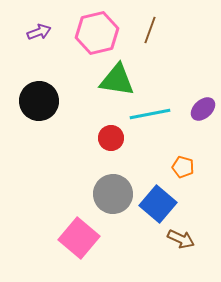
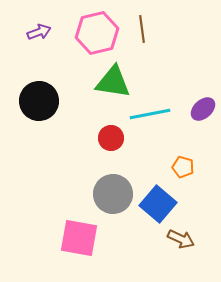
brown line: moved 8 px left, 1 px up; rotated 28 degrees counterclockwise
green triangle: moved 4 px left, 2 px down
pink square: rotated 30 degrees counterclockwise
